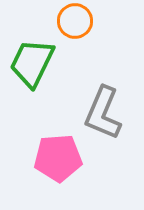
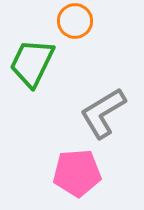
gray L-shape: rotated 36 degrees clockwise
pink pentagon: moved 19 px right, 15 px down
